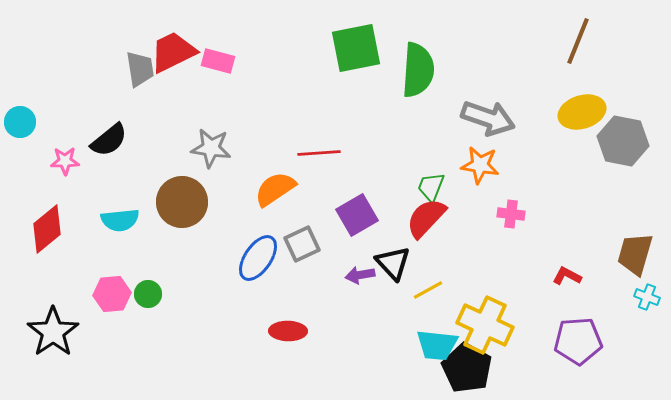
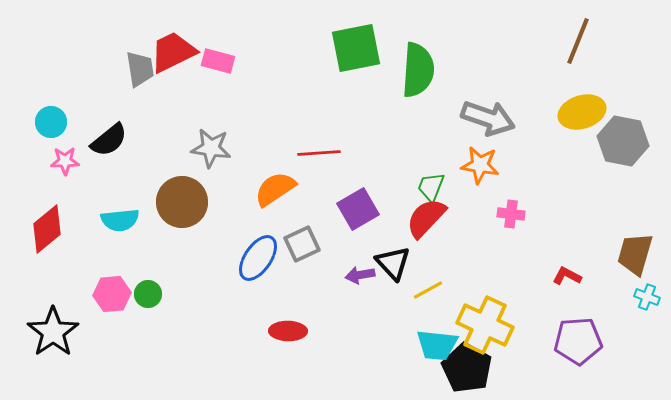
cyan circle: moved 31 px right
purple square: moved 1 px right, 6 px up
